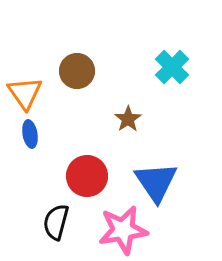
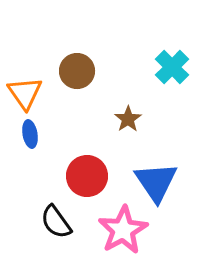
black semicircle: rotated 51 degrees counterclockwise
pink star: rotated 21 degrees counterclockwise
